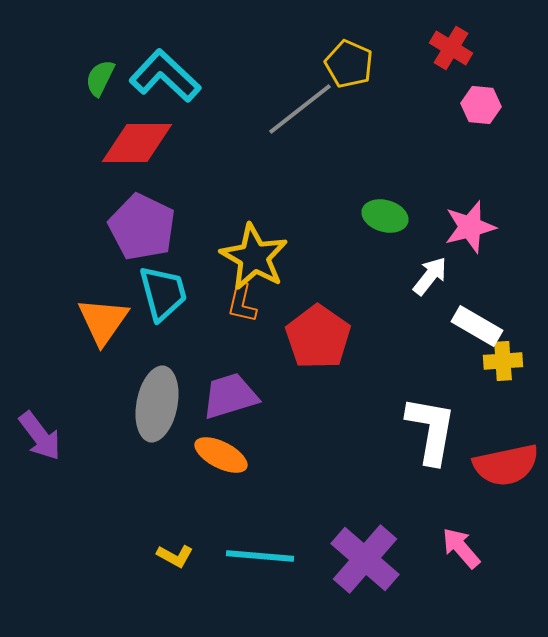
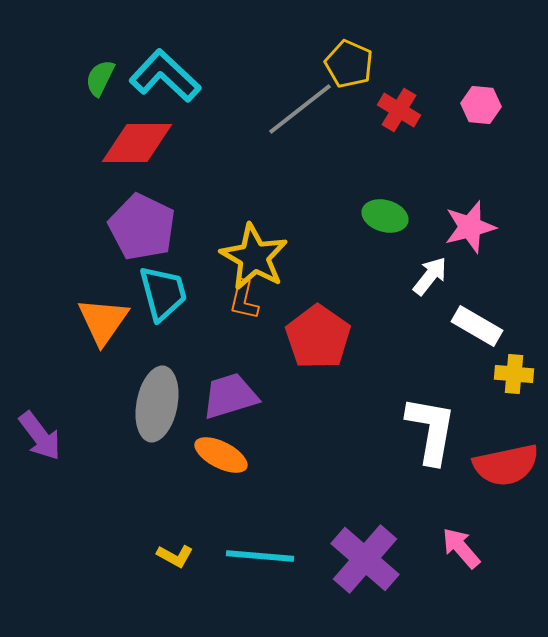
red cross: moved 52 px left, 62 px down
orange L-shape: moved 2 px right, 3 px up
yellow cross: moved 11 px right, 13 px down; rotated 9 degrees clockwise
